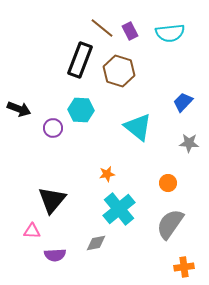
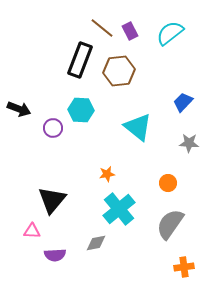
cyan semicircle: rotated 148 degrees clockwise
brown hexagon: rotated 24 degrees counterclockwise
